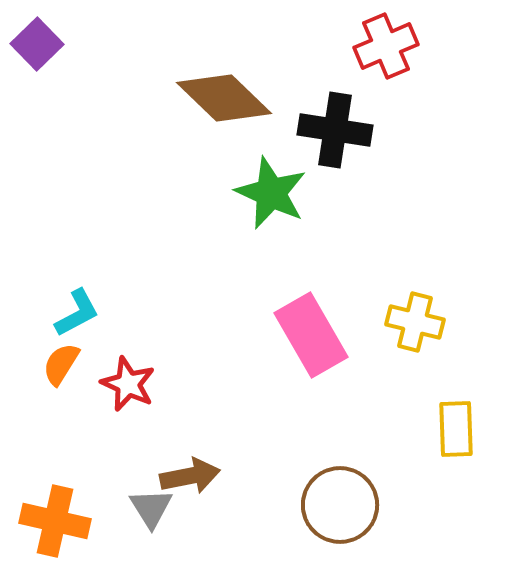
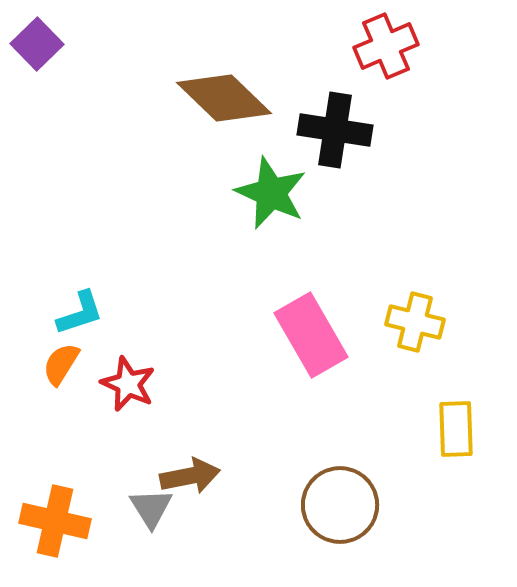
cyan L-shape: moved 3 px right; rotated 10 degrees clockwise
